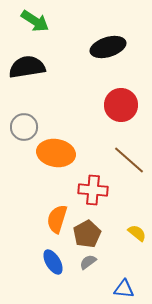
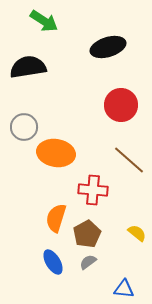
green arrow: moved 9 px right
black semicircle: moved 1 px right
orange semicircle: moved 1 px left, 1 px up
